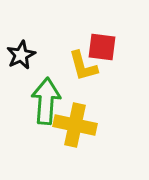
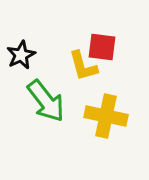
green arrow: rotated 138 degrees clockwise
yellow cross: moved 31 px right, 9 px up
